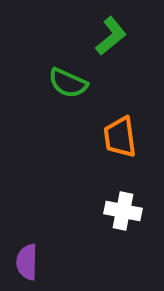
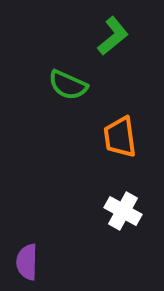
green L-shape: moved 2 px right
green semicircle: moved 2 px down
white cross: rotated 18 degrees clockwise
